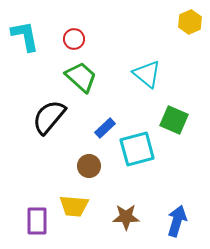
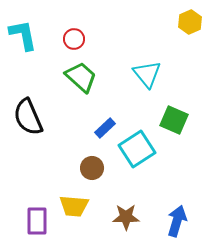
cyan L-shape: moved 2 px left, 1 px up
cyan triangle: rotated 12 degrees clockwise
black semicircle: moved 21 px left; rotated 63 degrees counterclockwise
cyan square: rotated 18 degrees counterclockwise
brown circle: moved 3 px right, 2 px down
